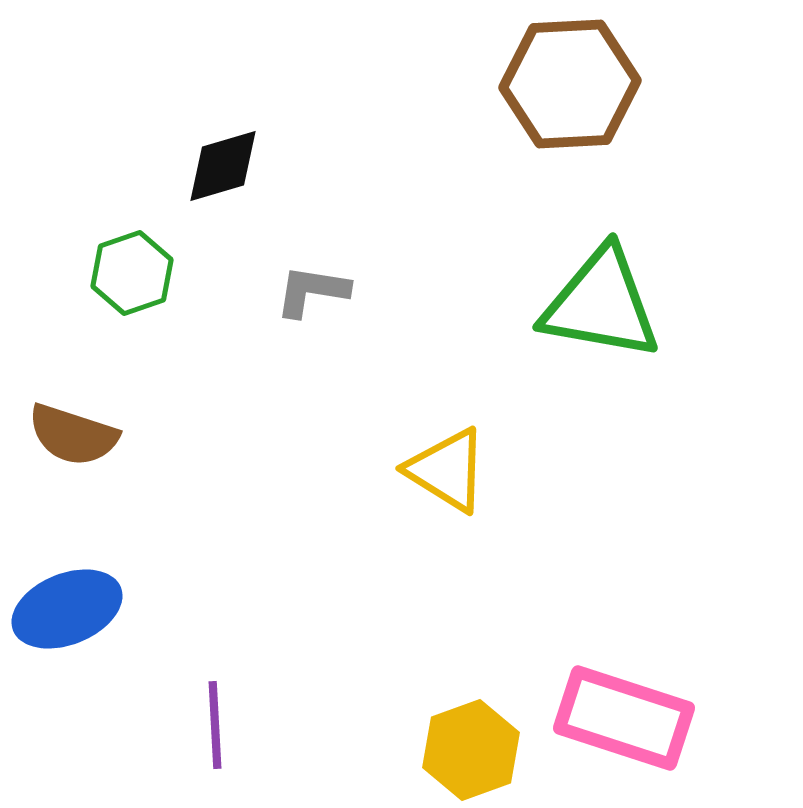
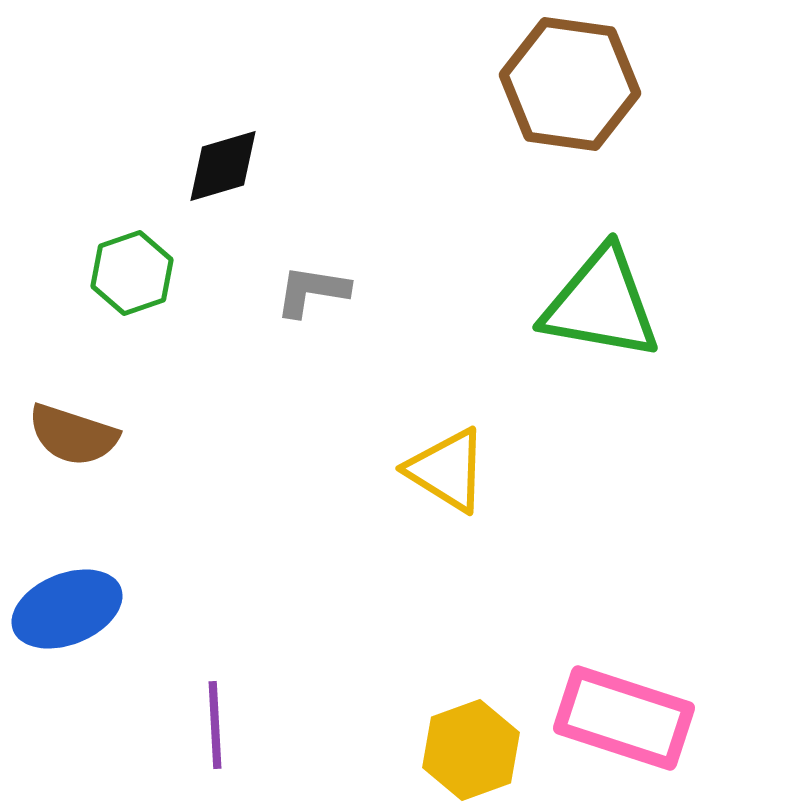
brown hexagon: rotated 11 degrees clockwise
